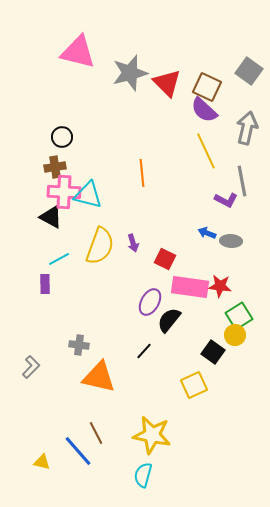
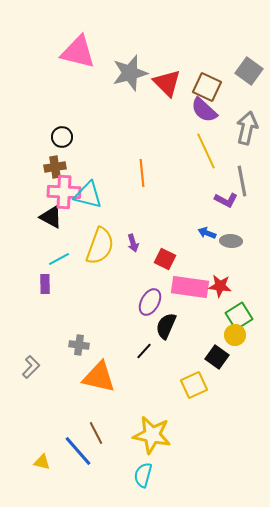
black semicircle: moved 3 px left, 6 px down; rotated 16 degrees counterclockwise
black square: moved 4 px right, 5 px down
